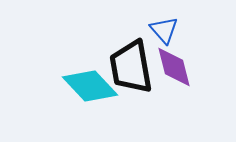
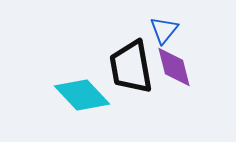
blue triangle: rotated 20 degrees clockwise
cyan diamond: moved 8 px left, 9 px down
